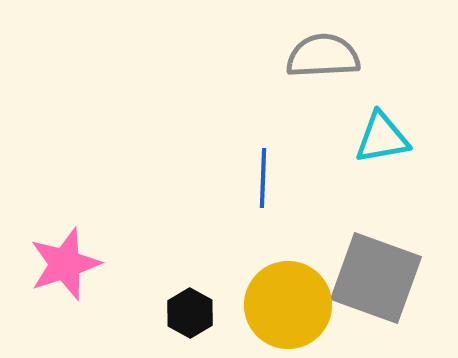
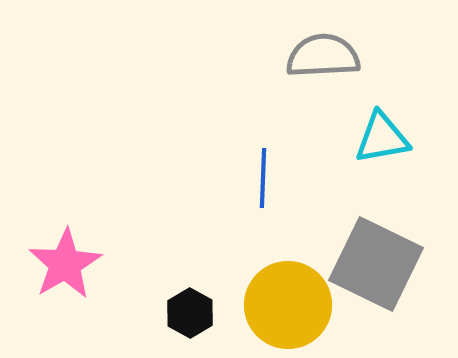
pink star: rotated 12 degrees counterclockwise
gray square: moved 14 px up; rotated 6 degrees clockwise
